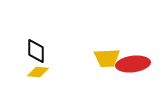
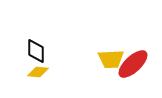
yellow trapezoid: moved 4 px right, 1 px down
red ellipse: rotated 36 degrees counterclockwise
